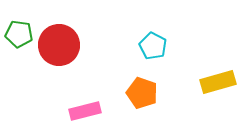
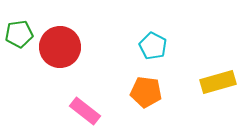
green pentagon: rotated 16 degrees counterclockwise
red circle: moved 1 px right, 2 px down
orange pentagon: moved 4 px right, 1 px up; rotated 12 degrees counterclockwise
pink rectangle: rotated 52 degrees clockwise
